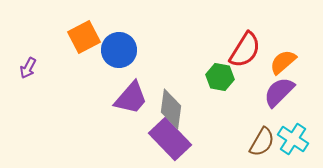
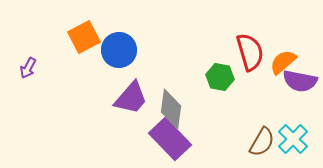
red semicircle: moved 5 px right, 2 px down; rotated 48 degrees counterclockwise
purple semicircle: moved 21 px right, 11 px up; rotated 124 degrees counterclockwise
cyan cross: rotated 12 degrees clockwise
